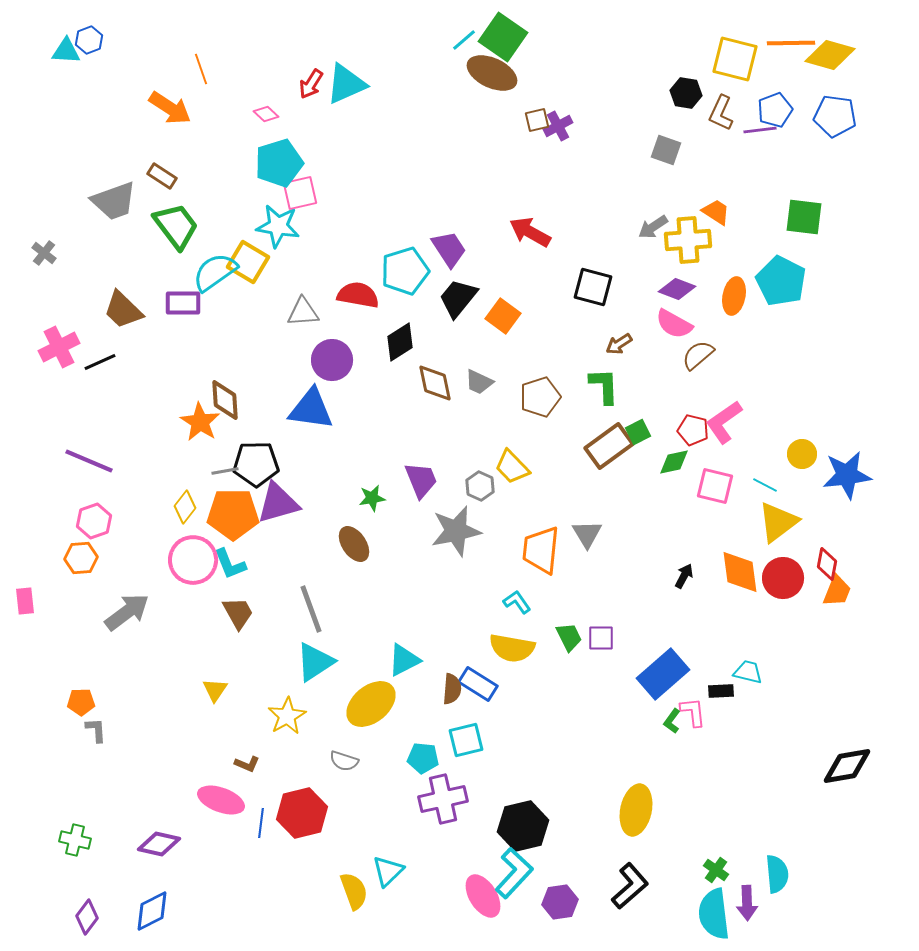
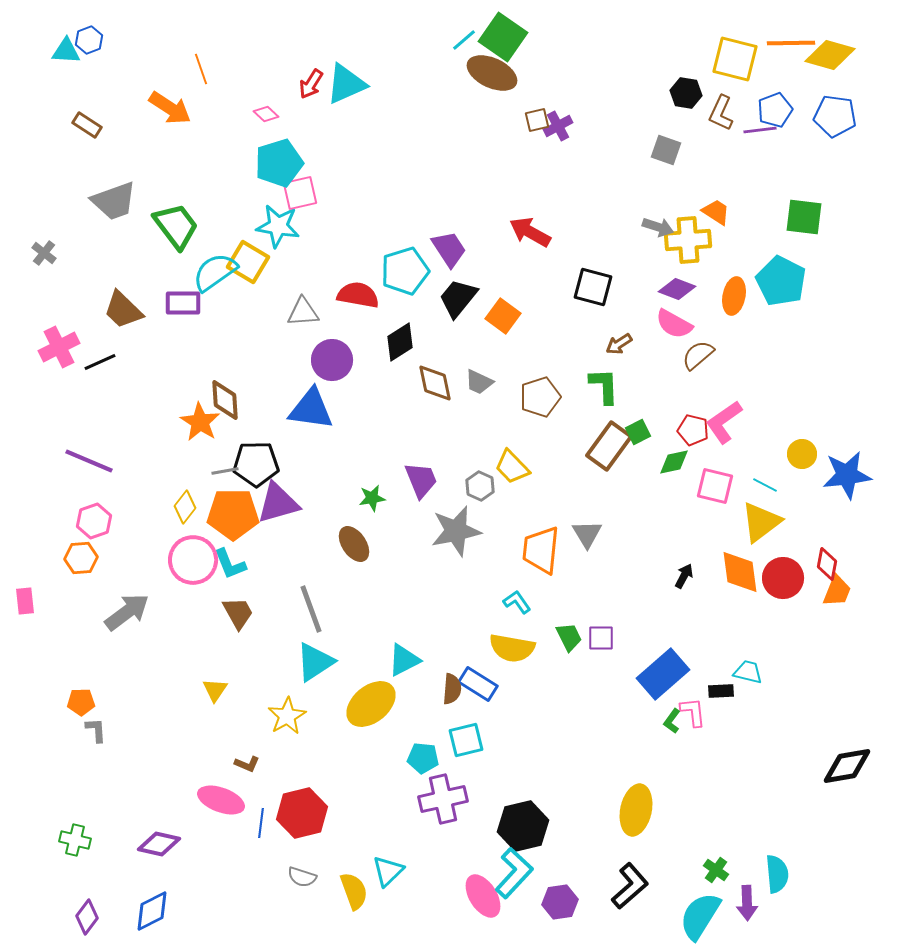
brown rectangle at (162, 176): moved 75 px left, 51 px up
gray arrow at (653, 227): moved 5 px right; rotated 128 degrees counterclockwise
brown rectangle at (609, 446): rotated 18 degrees counterclockwise
yellow triangle at (778, 522): moved 17 px left
gray semicircle at (344, 761): moved 42 px left, 116 px down
cyan semicircle at (714, 914): moved 14 px left, 2 px down; rotated 39 degrees clockwise
